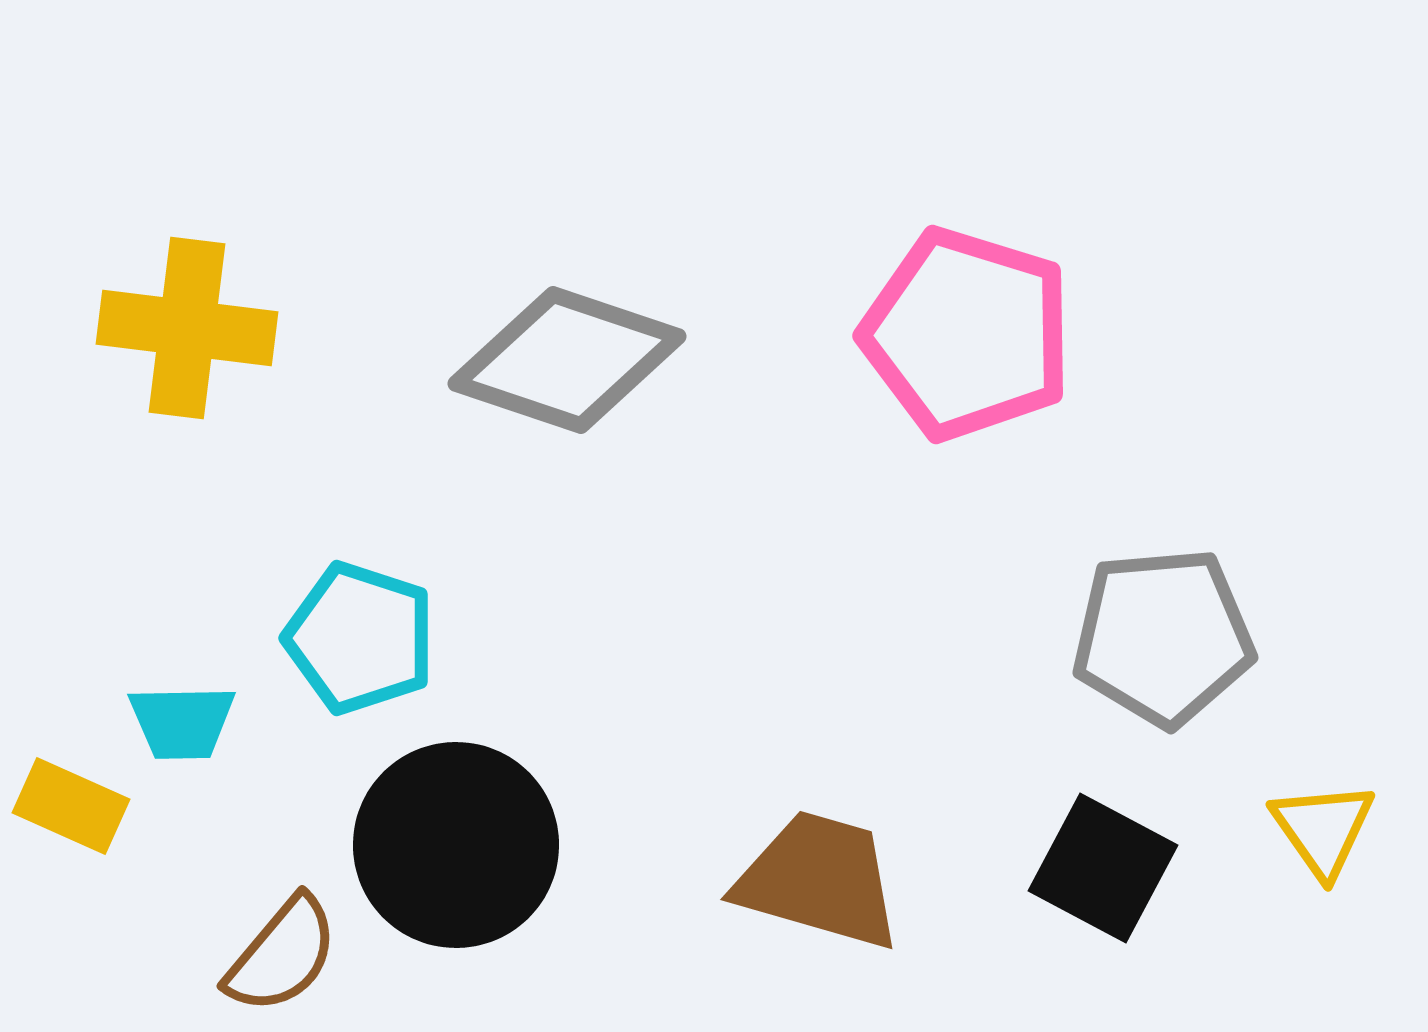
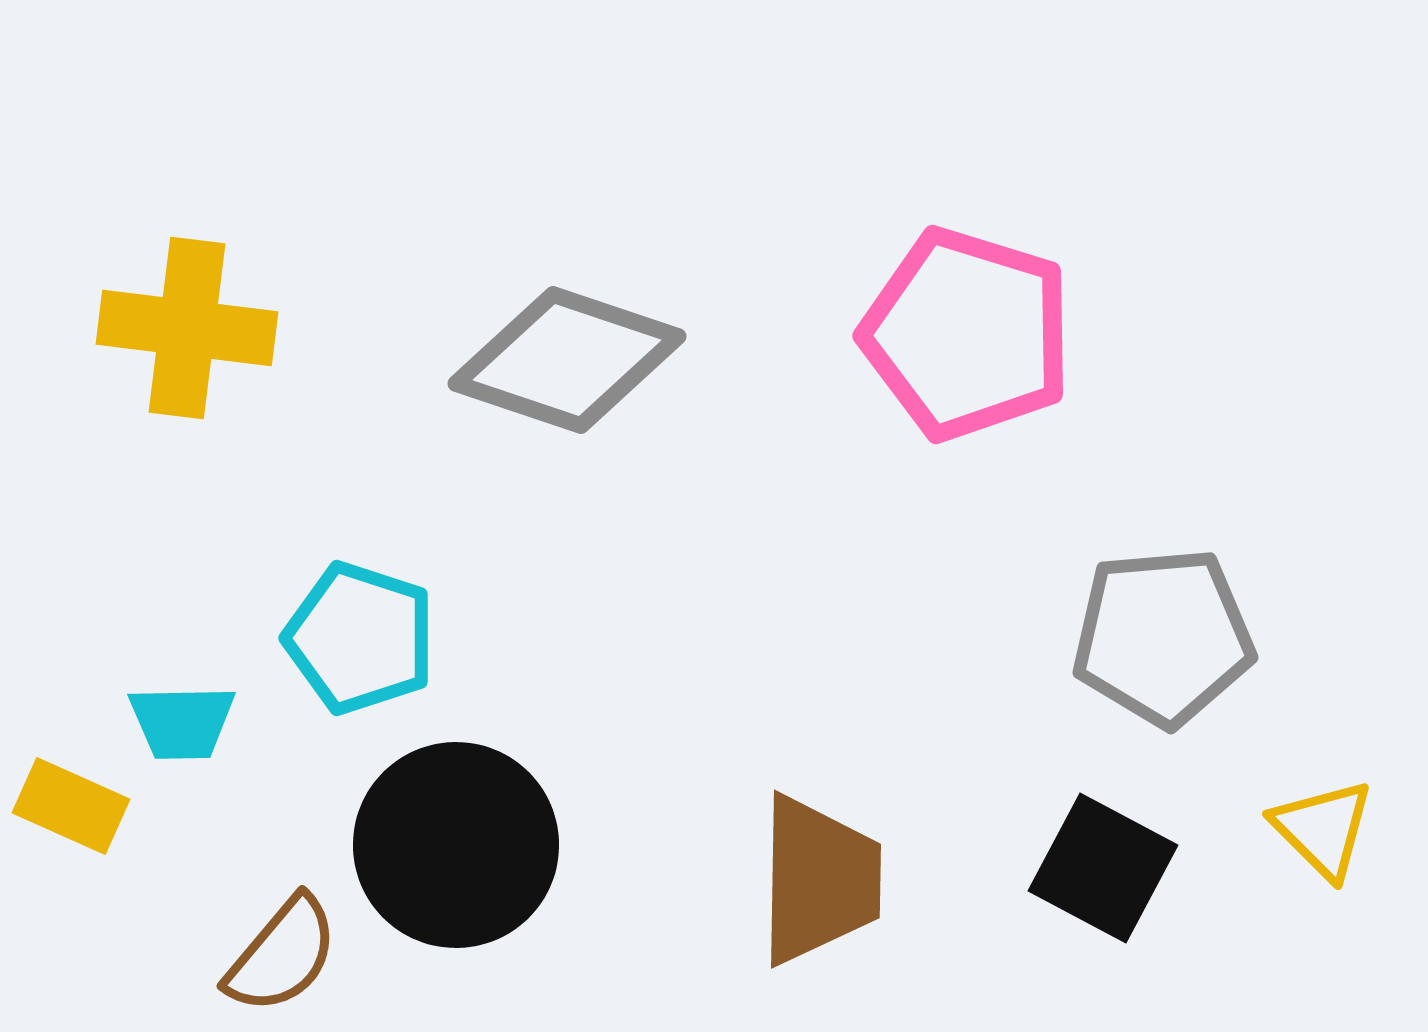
yellow triangle: rotated 10 degrees counterclockwise
brown trapezoid: rotated 75 degrees clockwise
